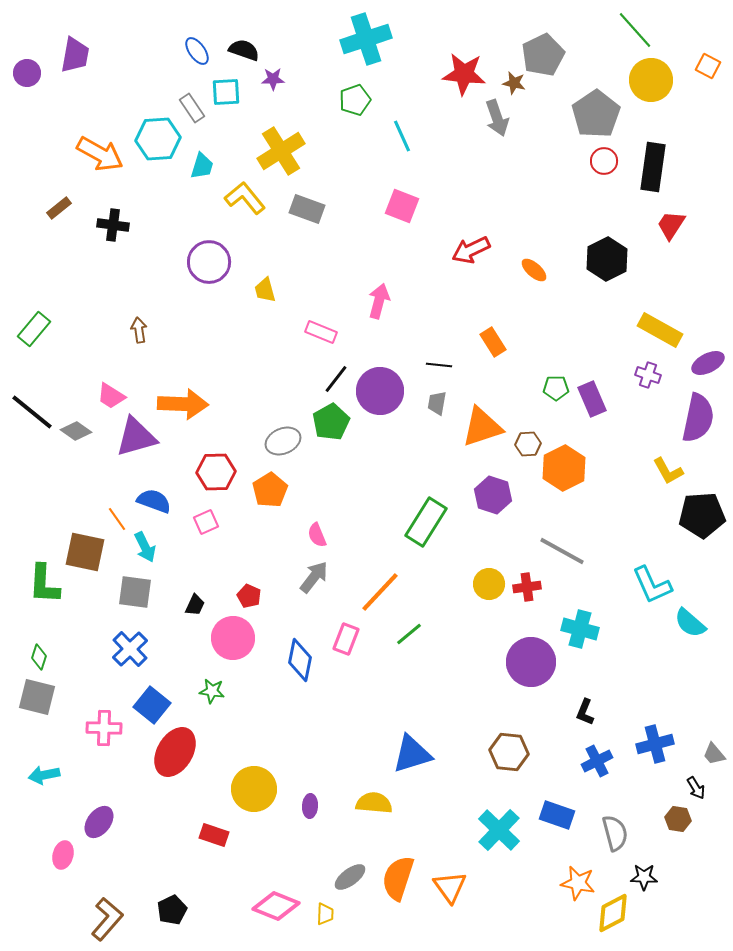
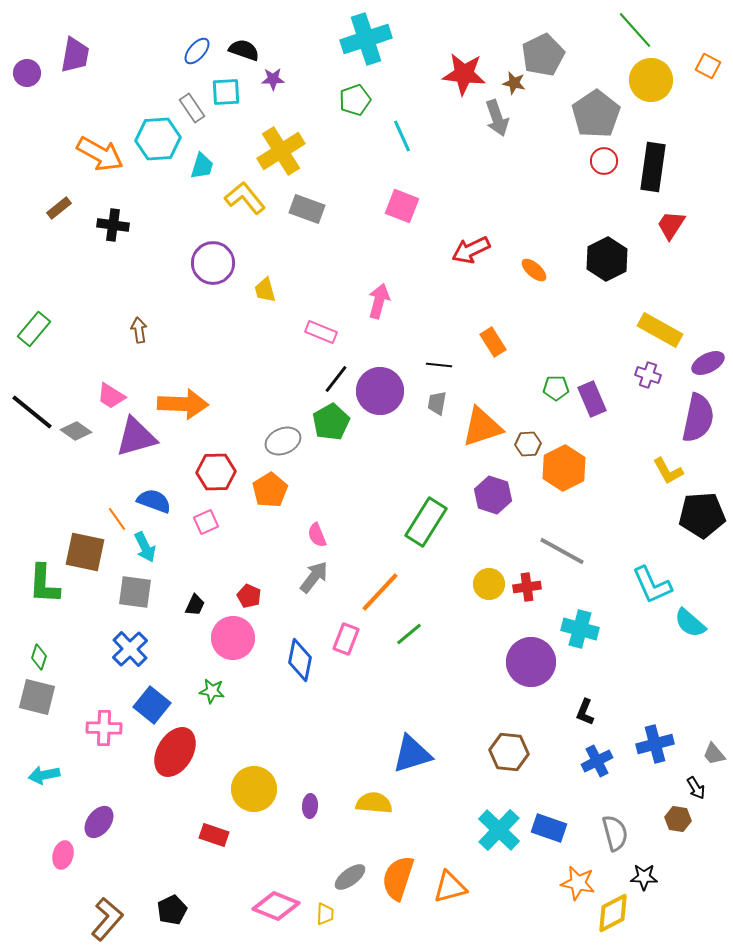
blue ellipse at (197, 51): rotated 76 degrees clockwise
purple circle at (209, 262): moved 4 px right, 1 px down
blue rectangle at (557, 815): moved 8 px left, 13 px down
orange triangle at (450, 887): rotated 51 degrees clockwise
